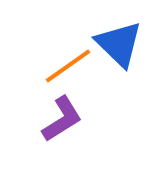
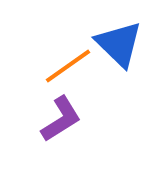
purple L-shape: moved 1 px left
